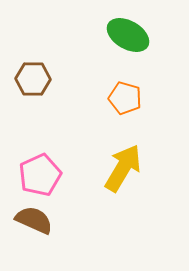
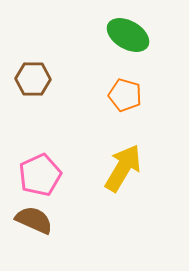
orange pentagon: moved 3 px up
